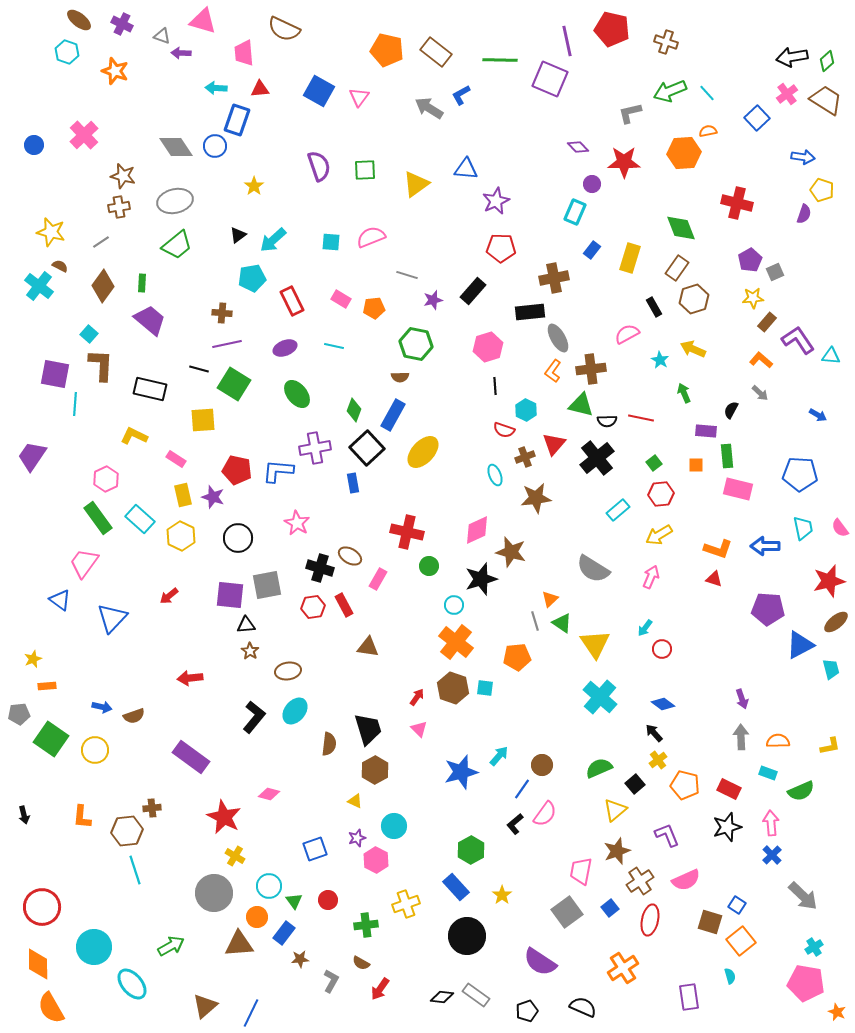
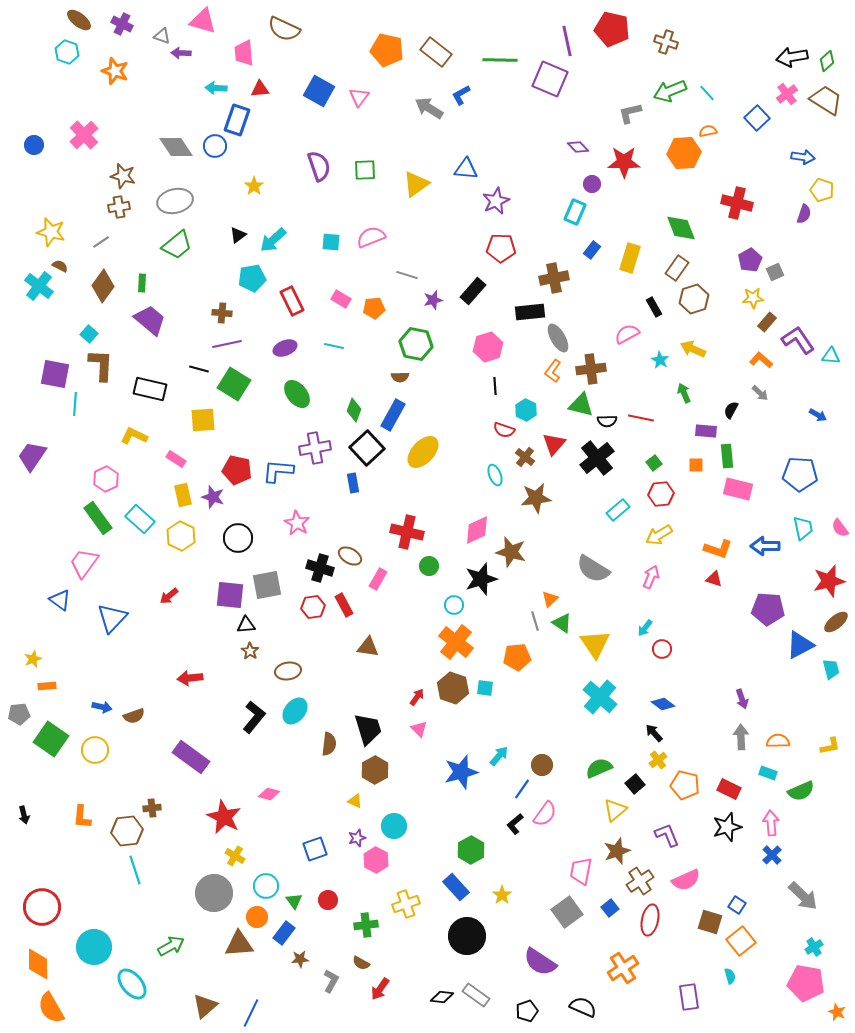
brown cross at (525, 457): rotated 30 degrees counterclockwise
cyan circle at (269, 886): moved 3 px left
